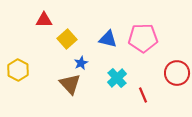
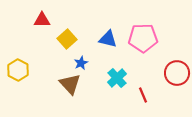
red triangle: moved 2 px left
